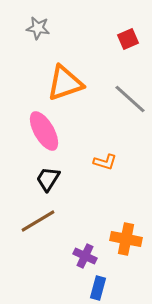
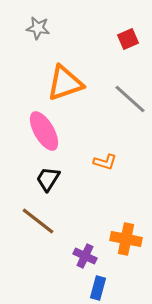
brown line: rotated 69 degrees clockwise
